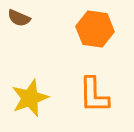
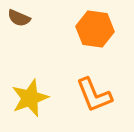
orange L-shape: rotated 21 degrees counterclockwise
